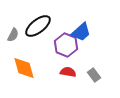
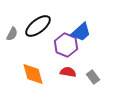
gray semicircle: moved 1 px left, 1 px up
orange diamond: moved 9 px right, 6 px down
gray rectangle: moved 1 px left, 2 px down
